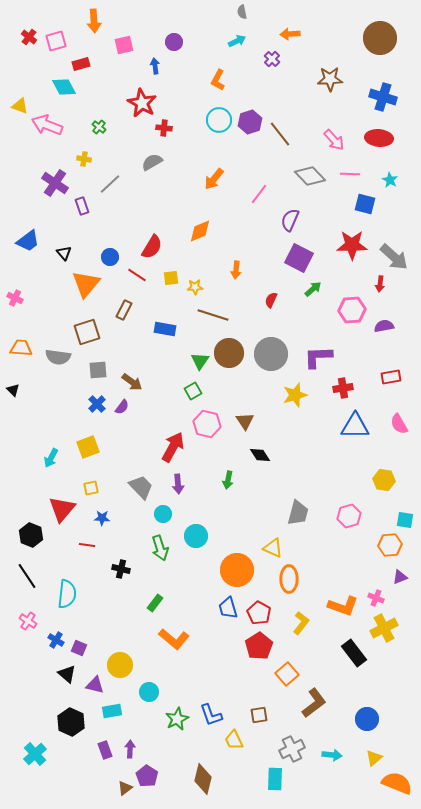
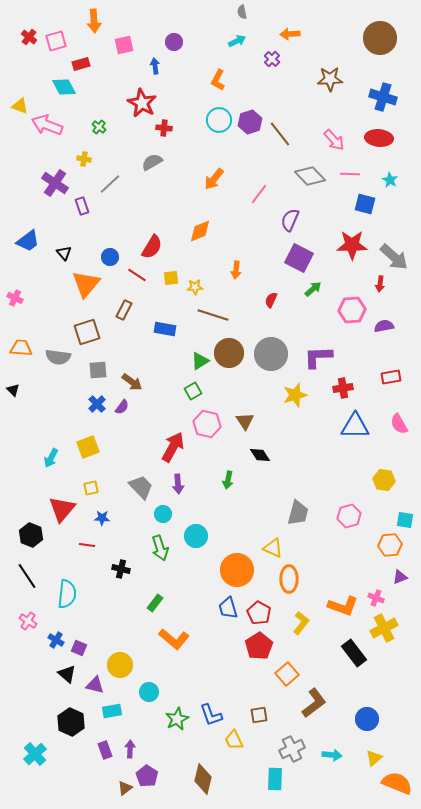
green triangle at (200, 361): rotated 24 degrees clockwise
